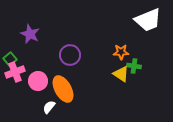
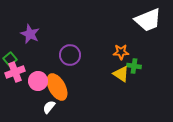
orange ellipse: moved 6 px left, 2 px up
